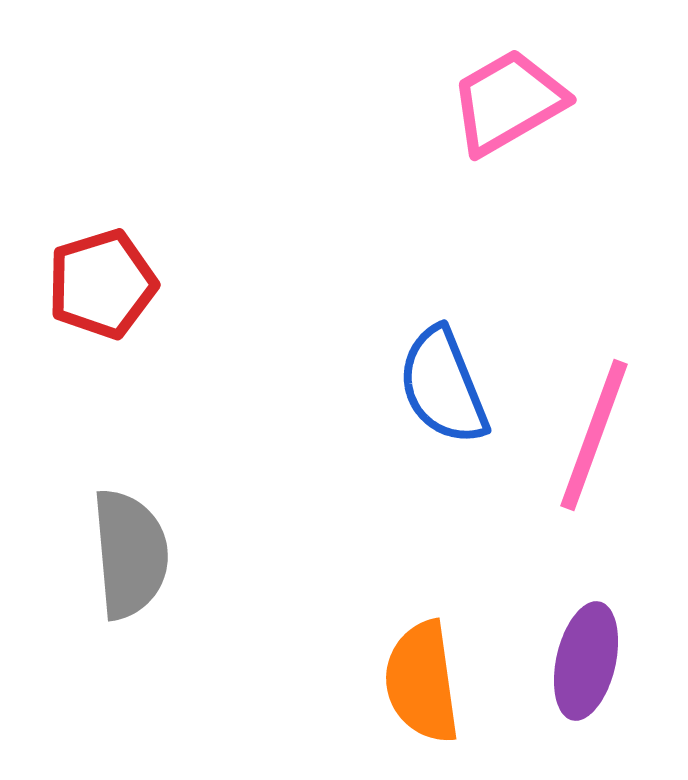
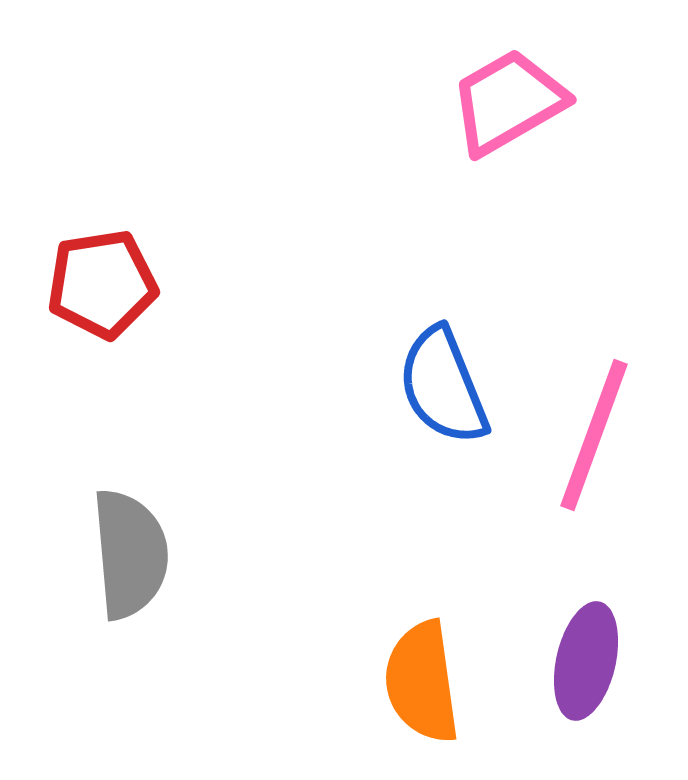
red pentagon: rotated 8 degrees clockwise
